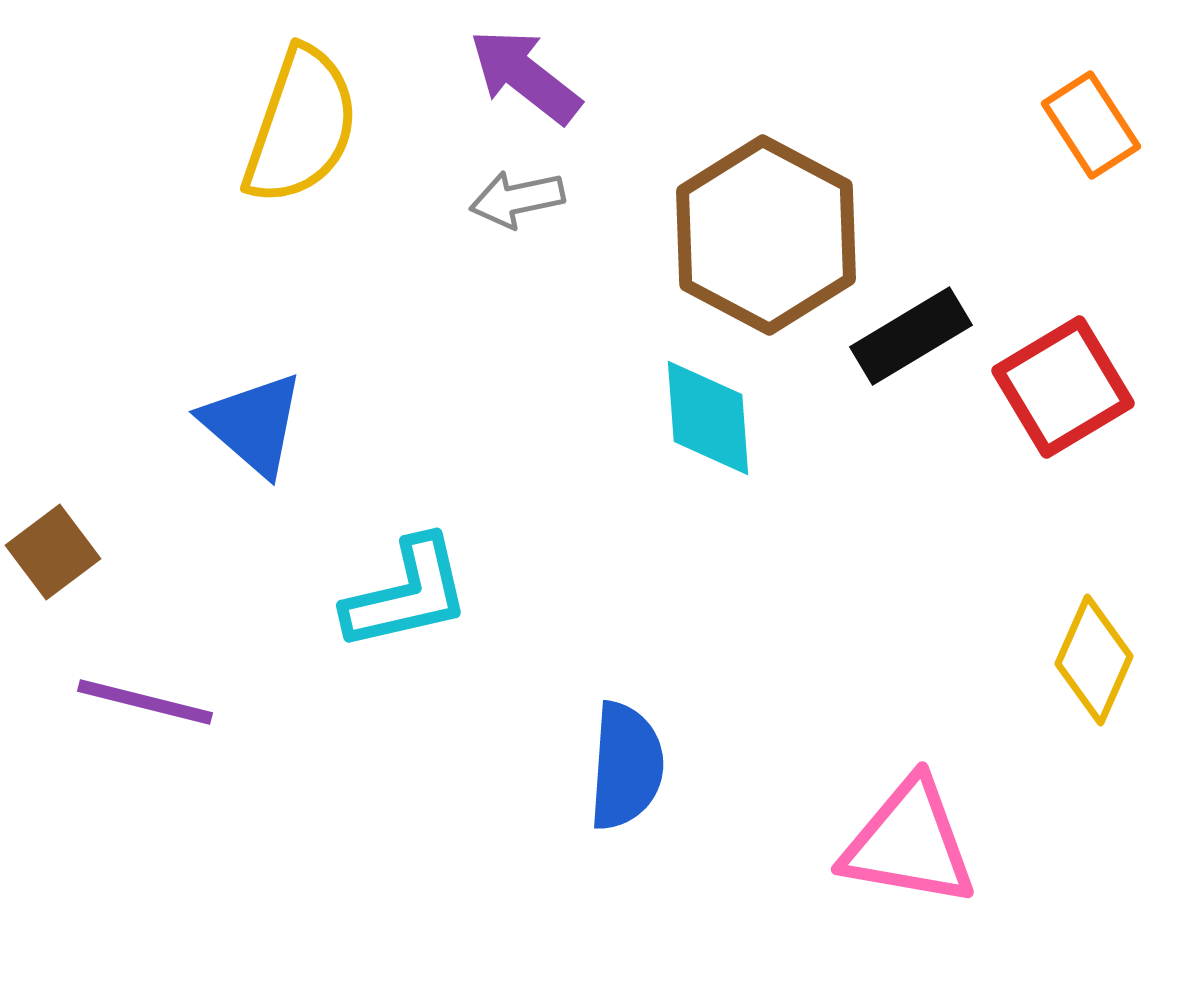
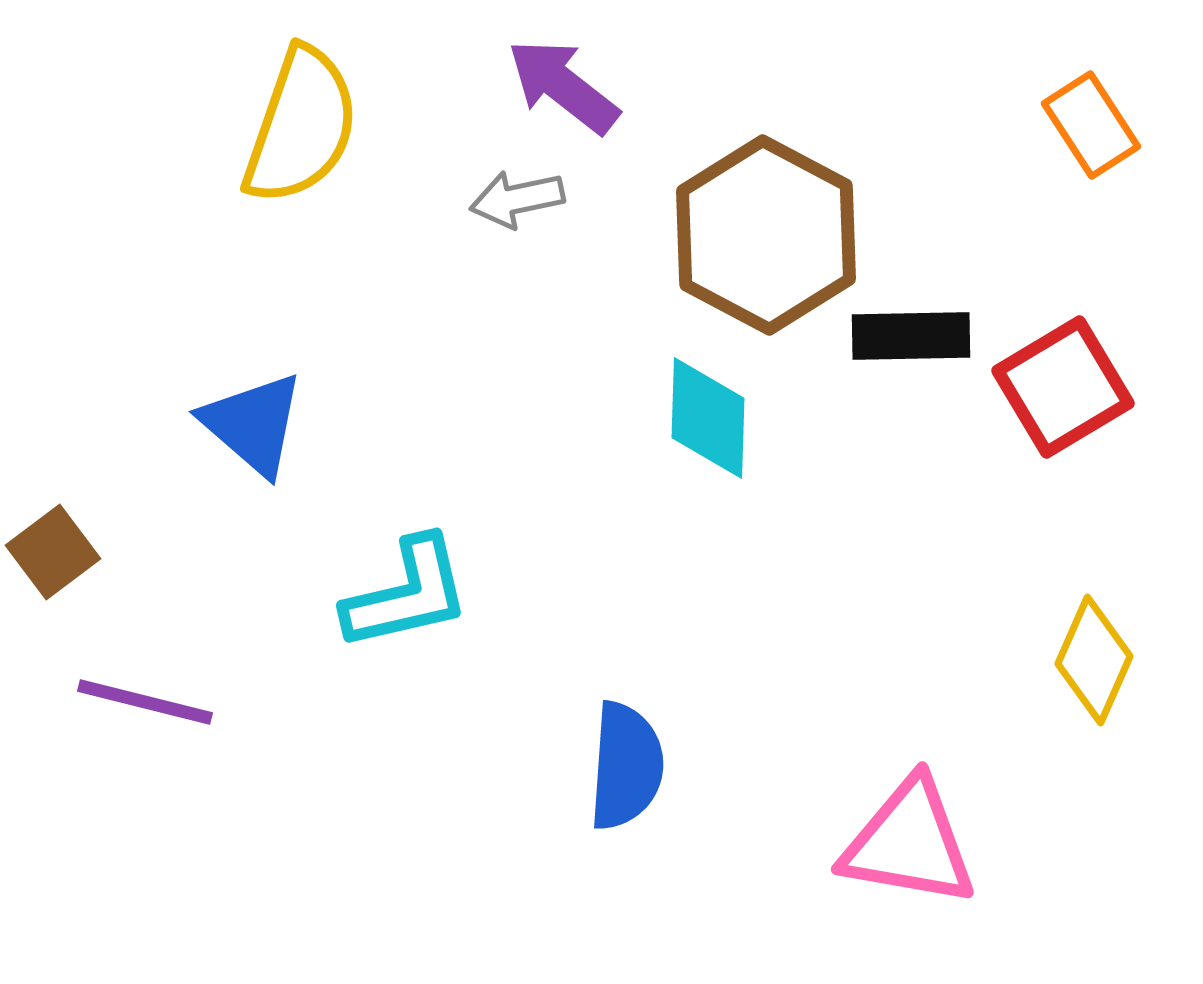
purple arrow: moved 38 px right, 10 px down
black rectangle: rotated 30 degrees clockwise
cyan diamond: rotated 6 degrees clockwise
